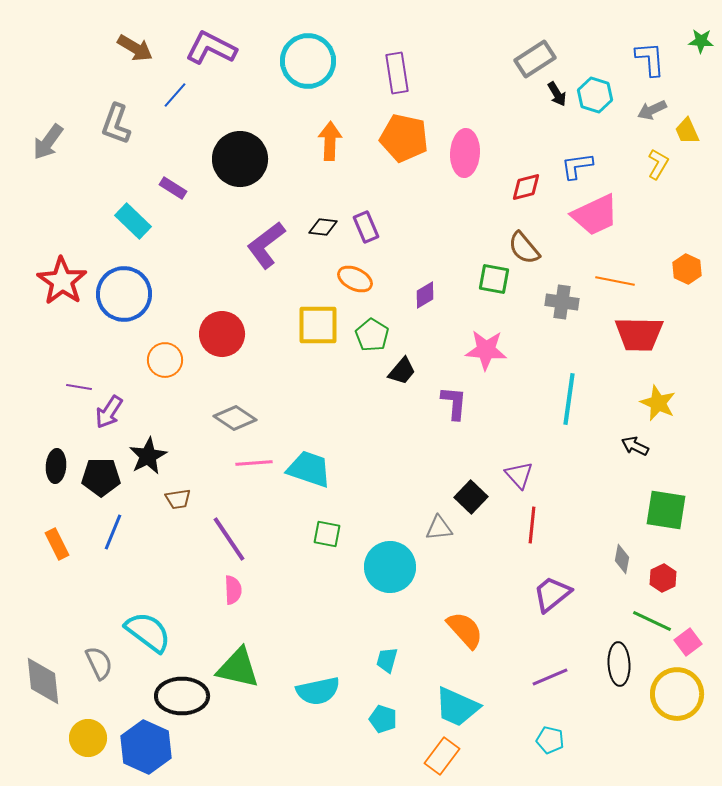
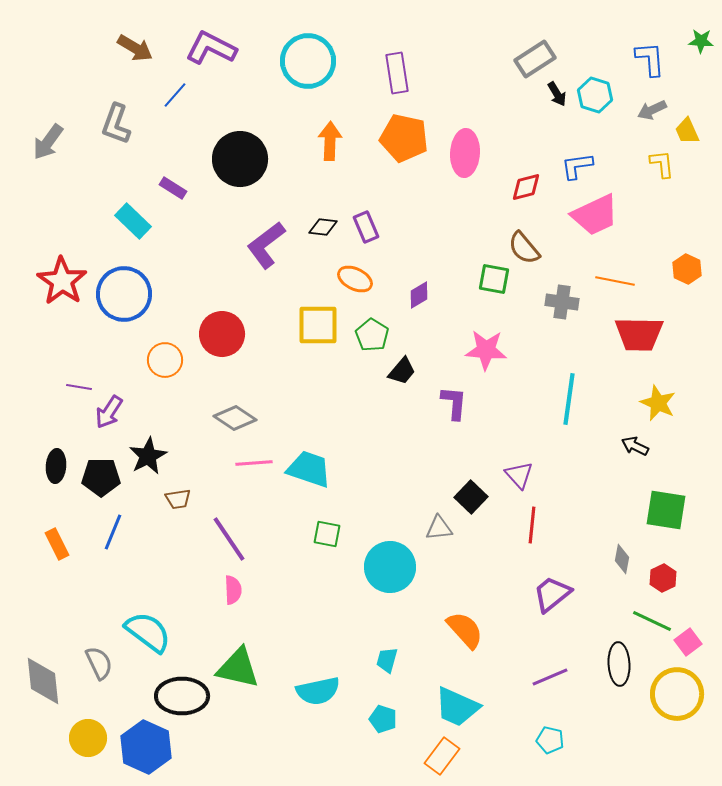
yellow L-shape at (658, 164): moved 4 px right; rotated 36 degrees counterclockwise
purple diamond at (425, 295): moved 6 px left
